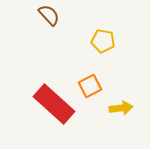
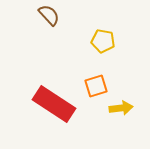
orange square: moved 6 px right; rotated 10 degrees clockwise
red rectangle: rotated 9 degrees counterclockwise
